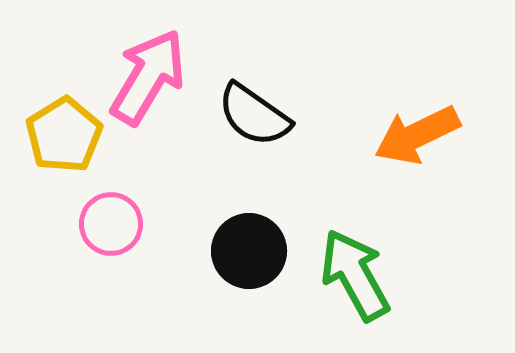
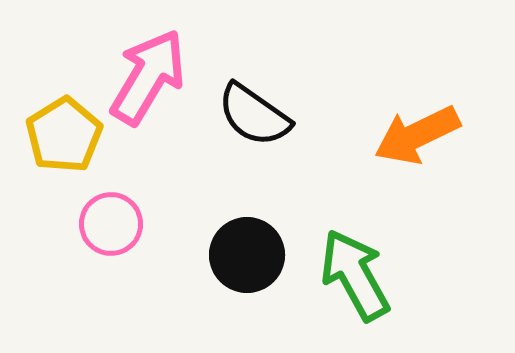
black circle: moved 2 px left, 4 px down
